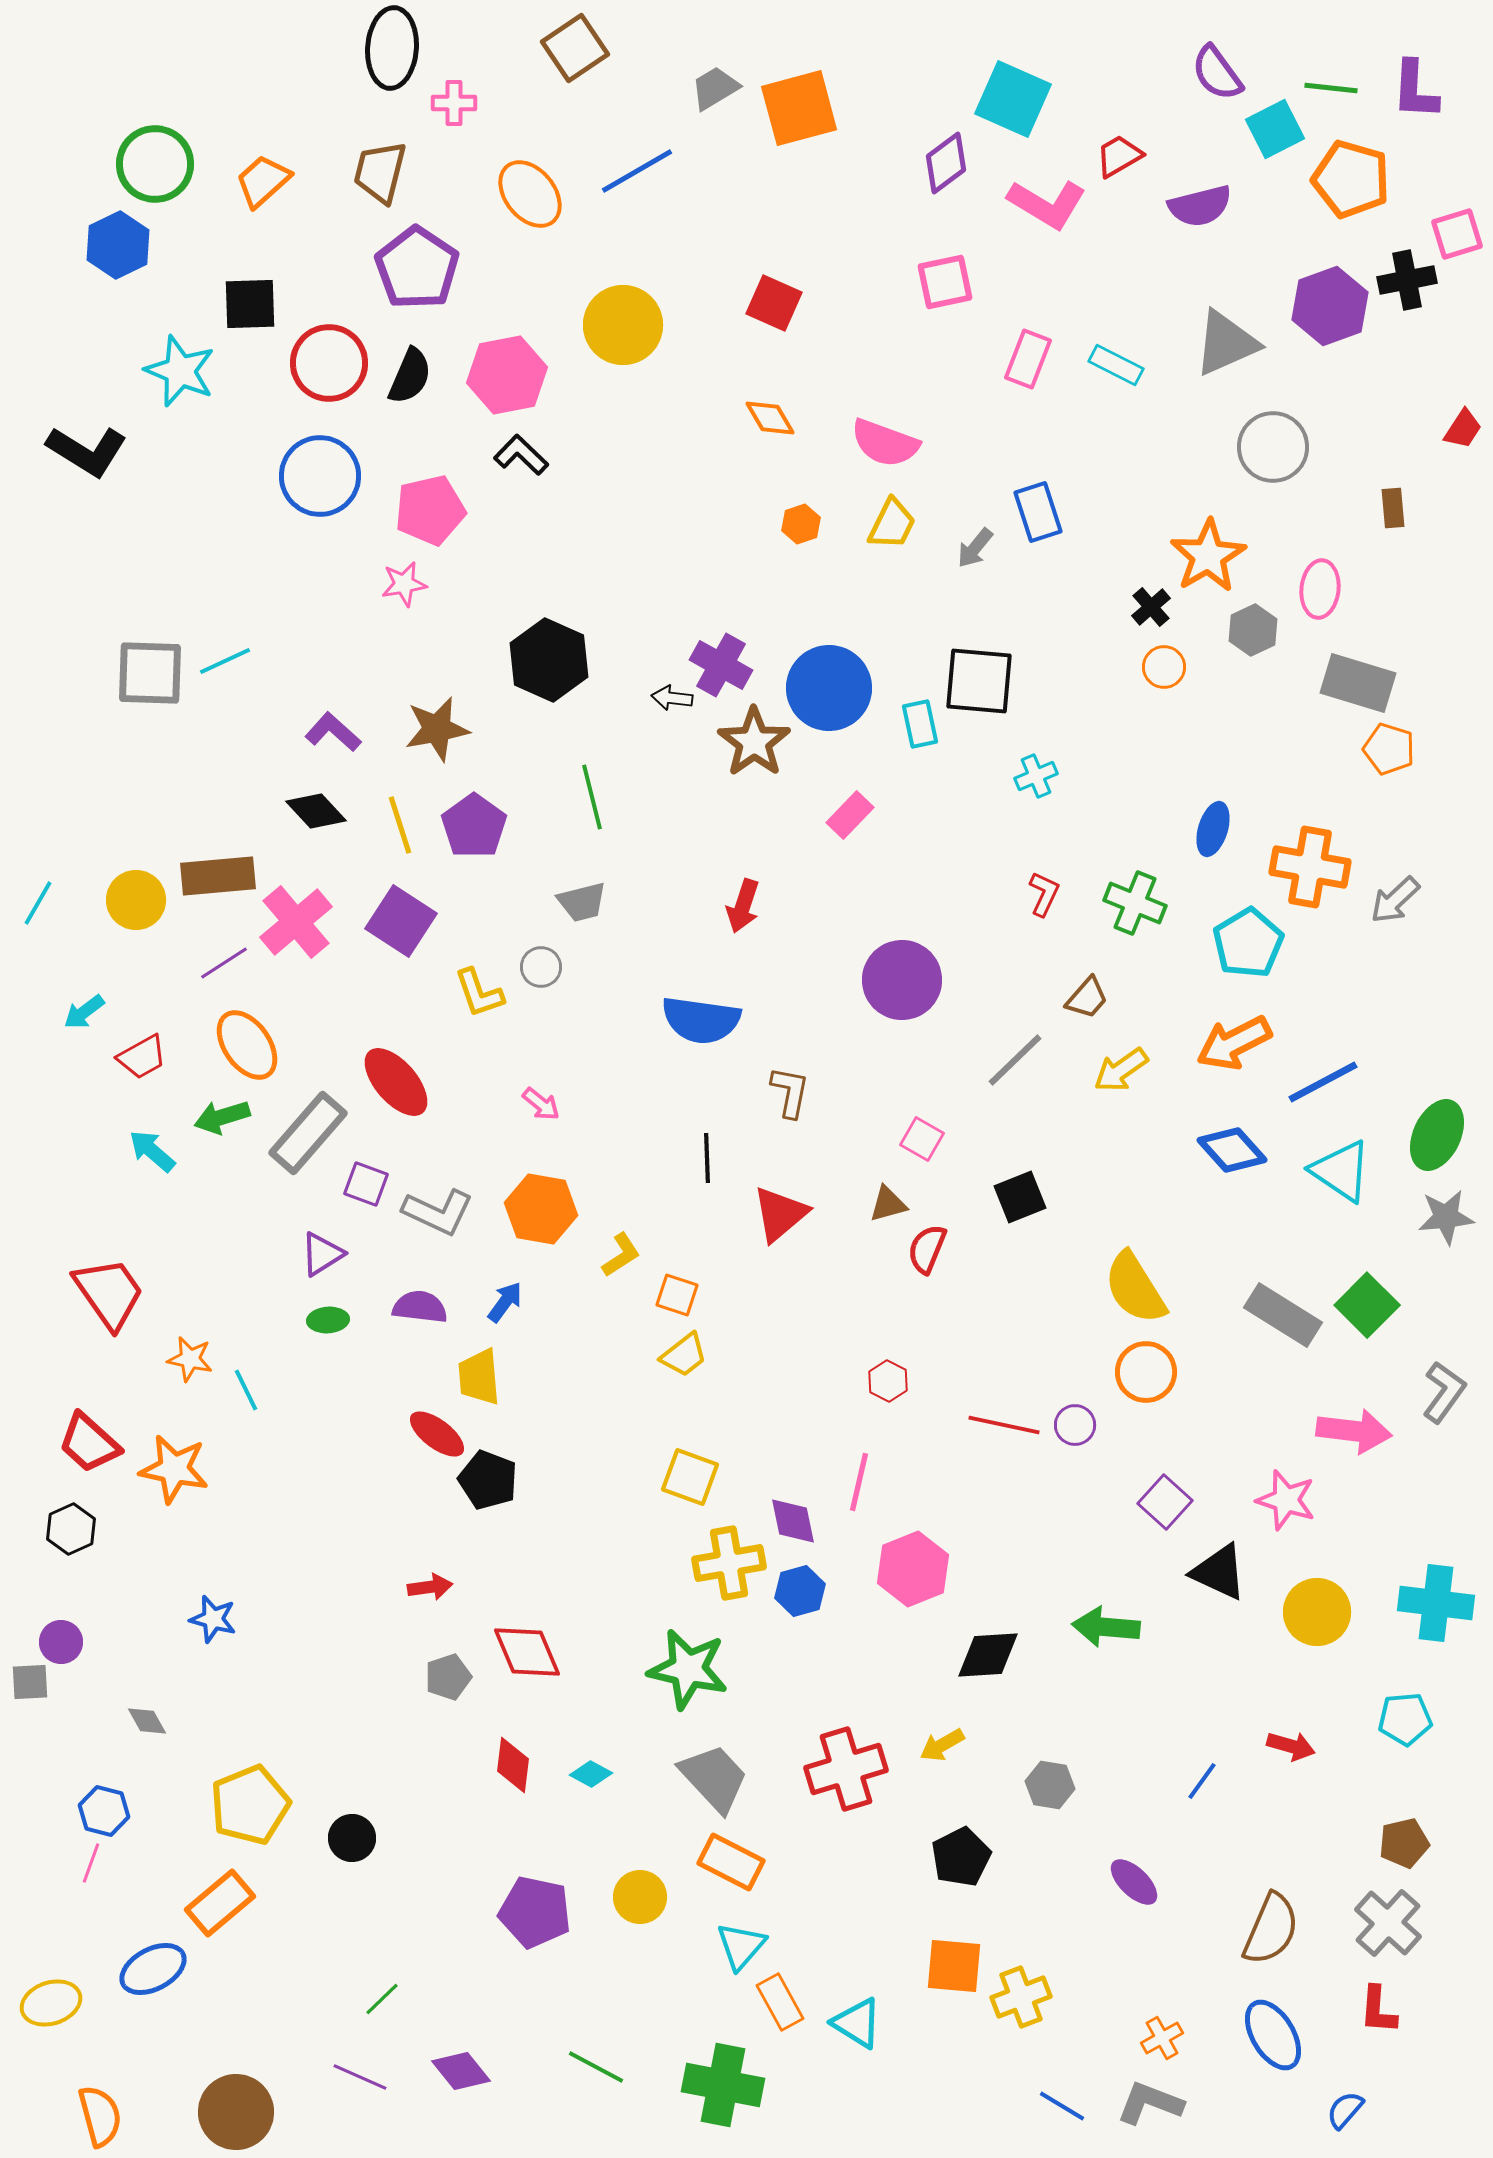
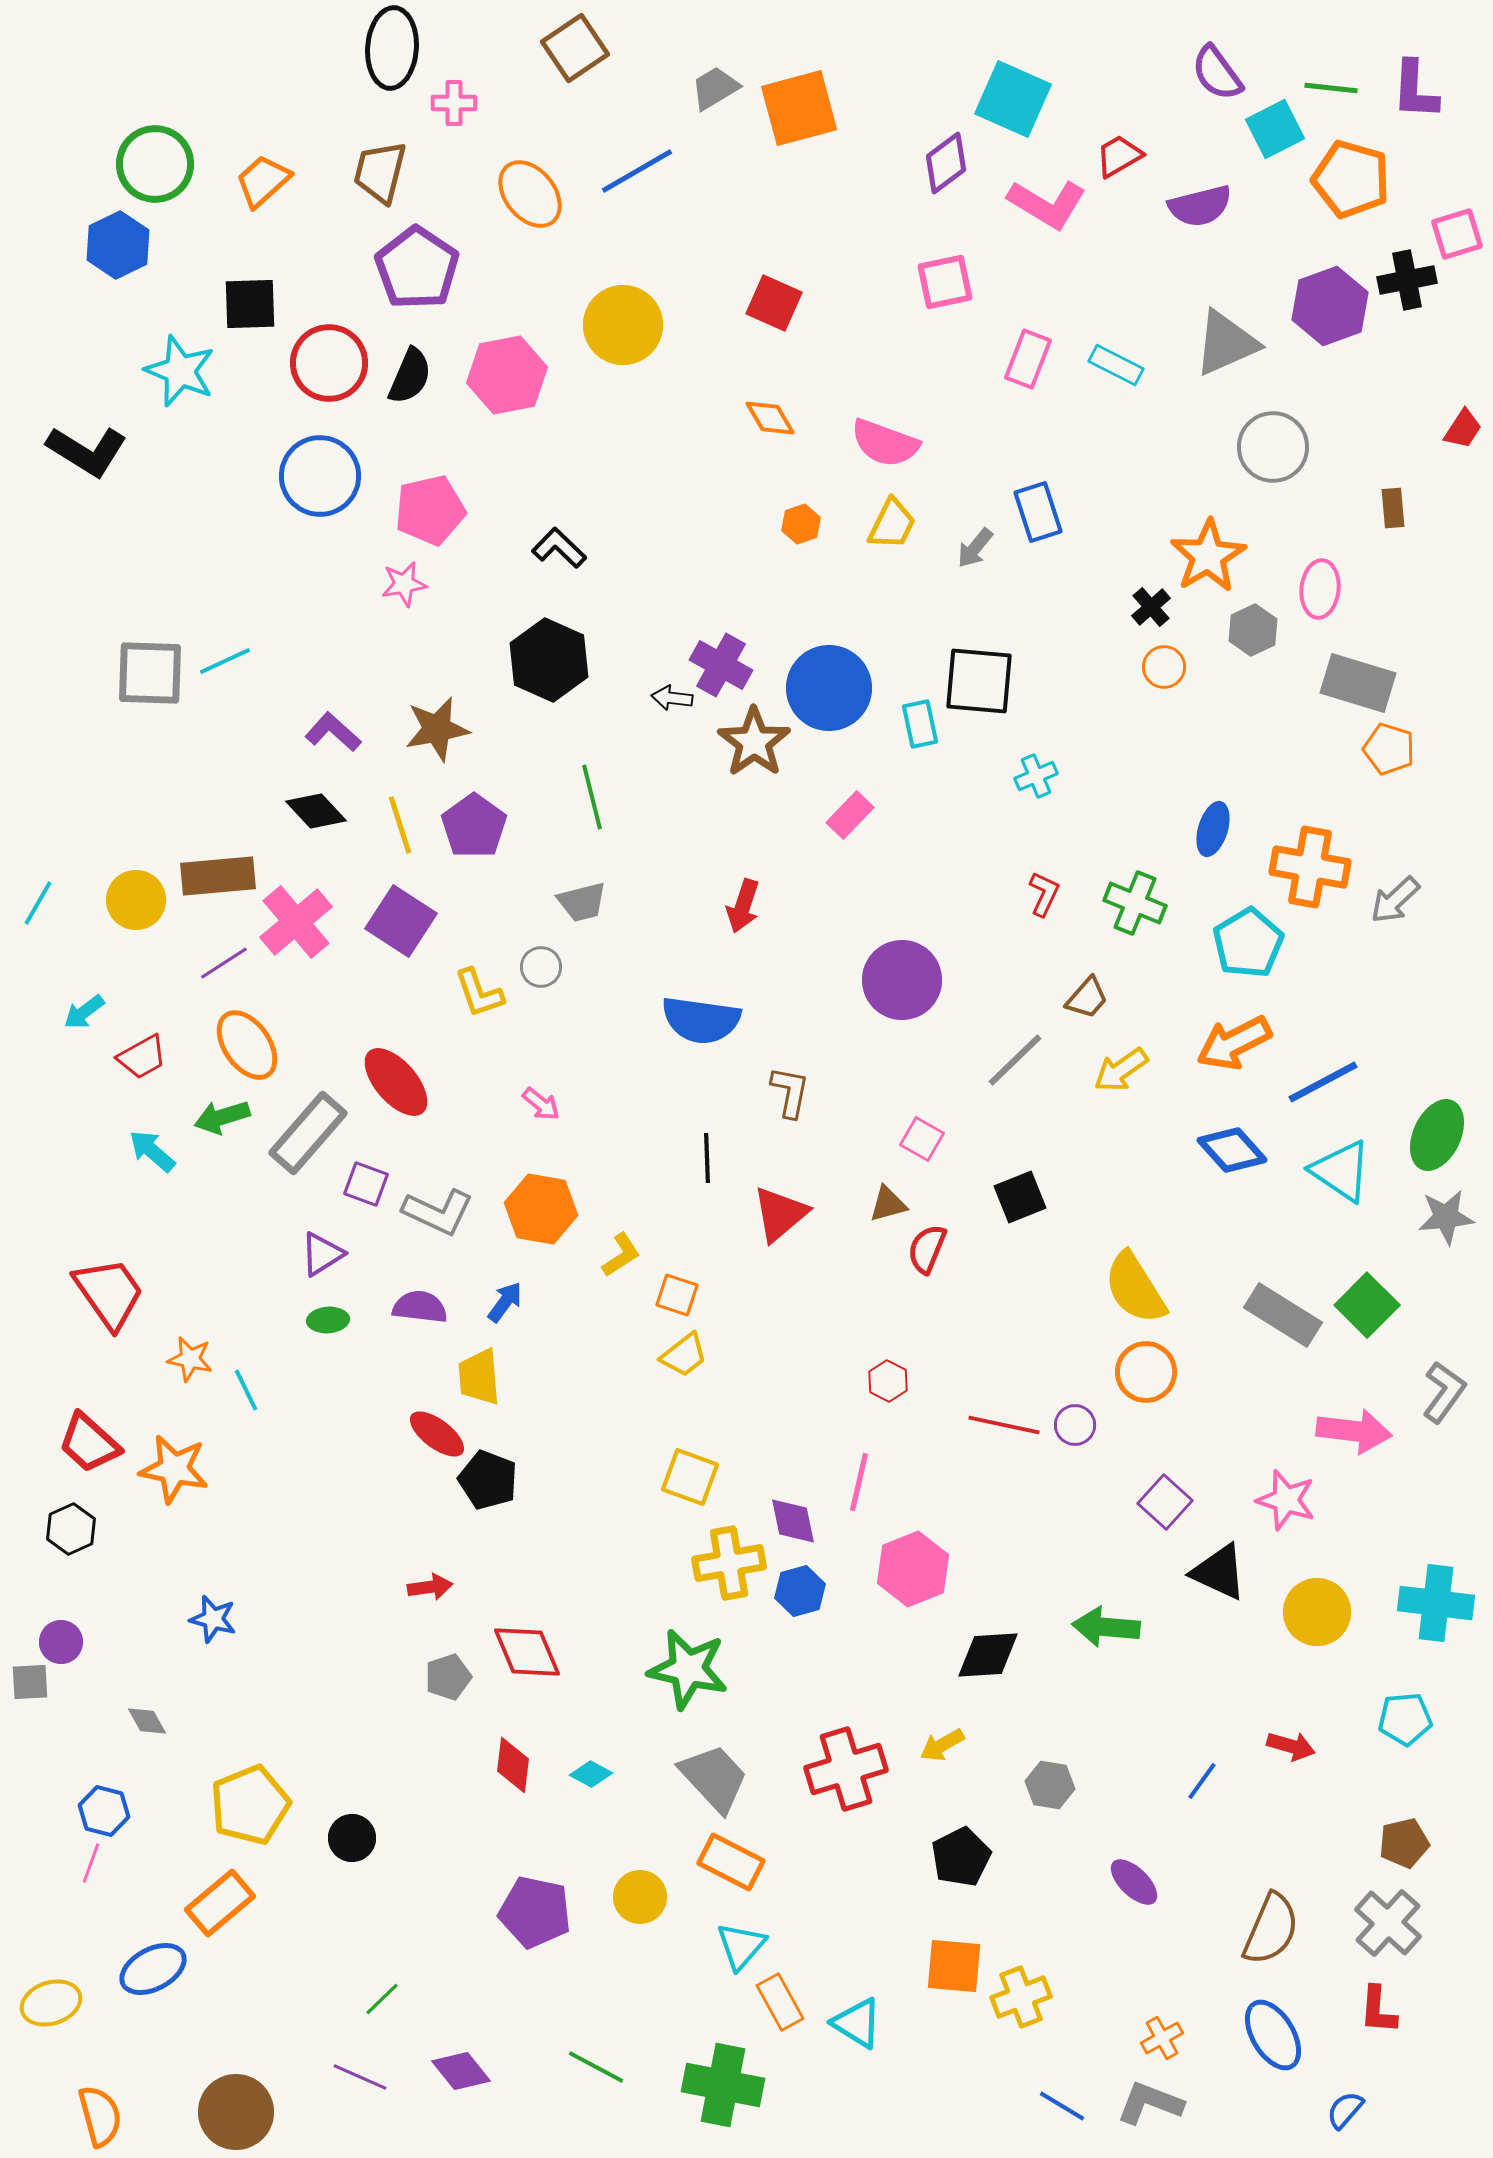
black L-shape at (521, 455): moved 38 px right, 93 px down
